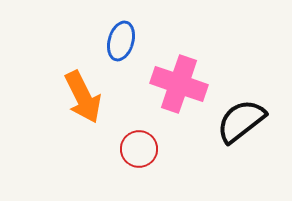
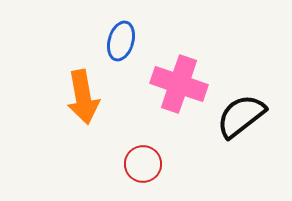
orange arrow: rotated 16 degrees clockwise
black semicircle: moved 5 px up
red circle: moved 4 px right, 15 px down
